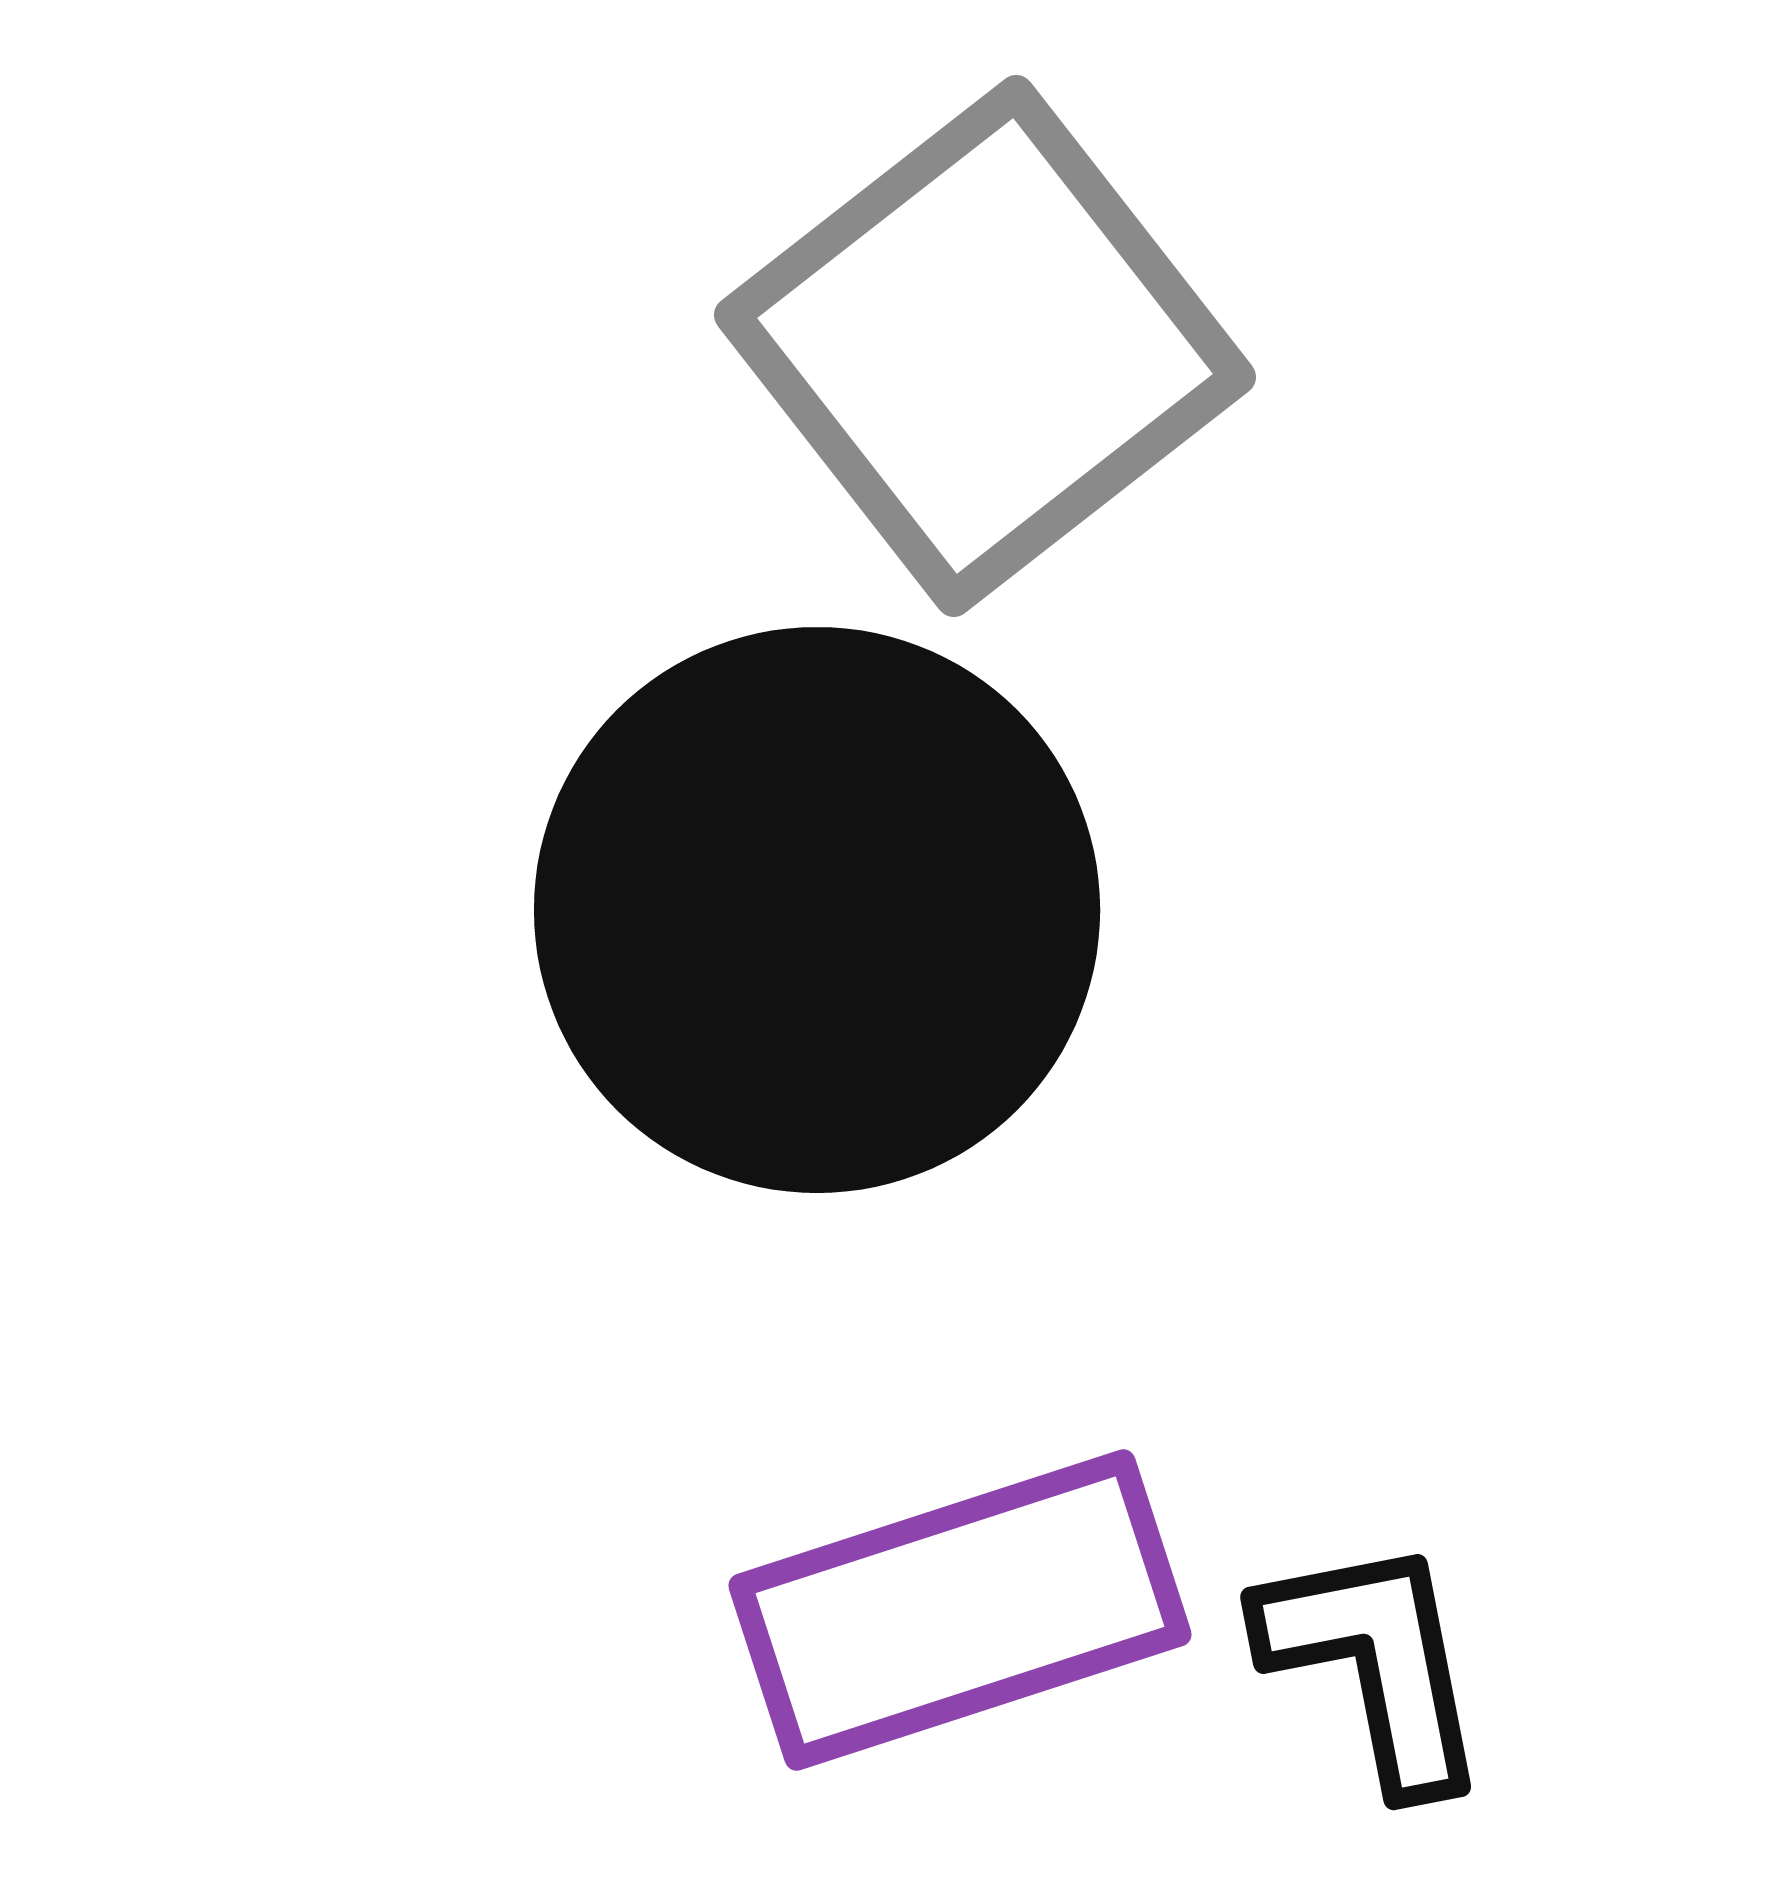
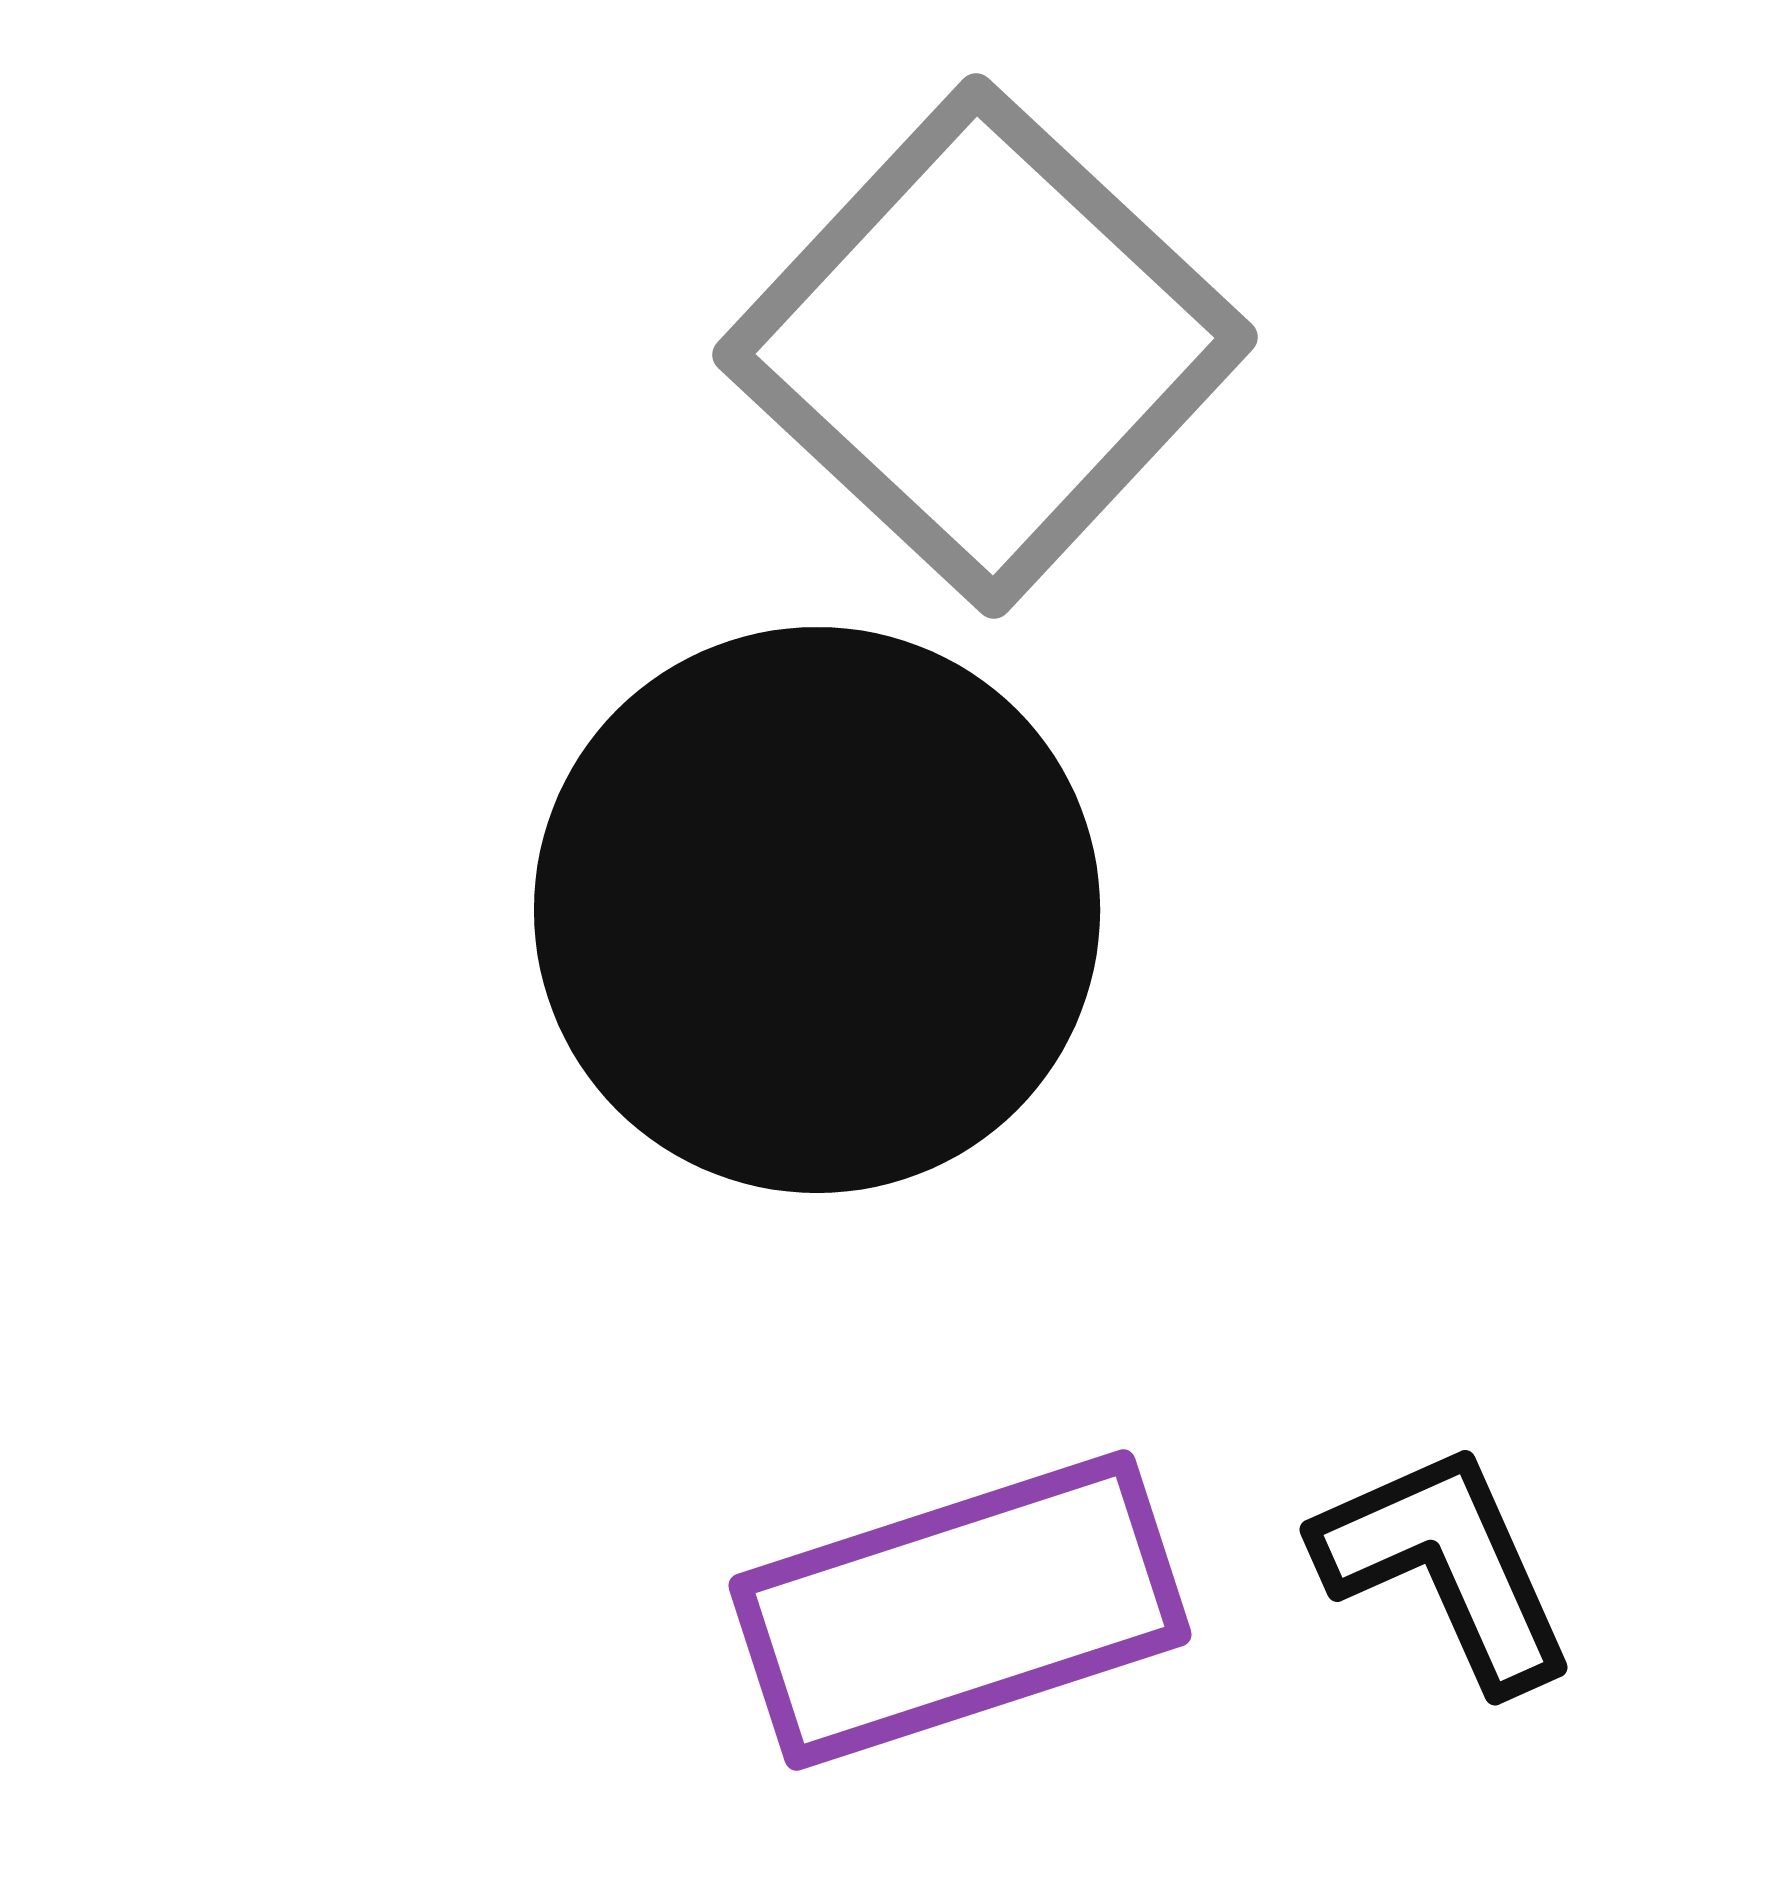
gray square: rotated 9 degrees counterclockwise
black L-shape: moved 71 px right, 97 px up; rotated 13 degrees counterclockwise
